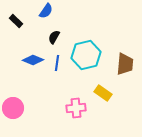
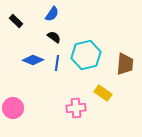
blue semicircle: moved 6 px right, 3 px down
black semicircle: rotated 96 degrees clockwise
